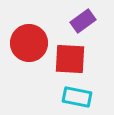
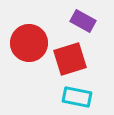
purple rectangle: rotated 65 degrees clockwise
red square: rotated 20 degrees counterclockwise
